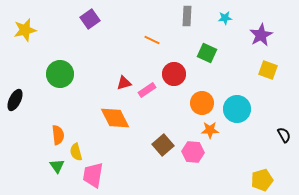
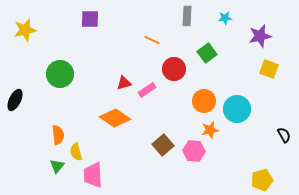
purple square: rotated 36 degrees clockwise
purple star: moved 1 px left, 1 px down; rotated 15 degrees clockwise
green square: rotated 30 degrees clockwise
yellow square: moved 1 px right, 1 px up
red circle: moved 5 px up
orange circle: moved 2 px right, 2 px up
orange diamond: rotated 28 degrees counterclockwise
orange star: rotated 12 degrees counterclockwise
pink hexagon: moved 1 px right, 1 px up
green triangle: rotated 14 degrees clockwise
pink trapezoid: rotated 12 degrees counterclockwise
